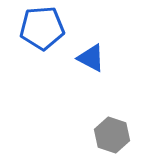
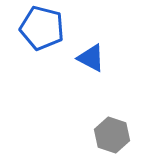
blue pentagon: rotated 18 degrees clockwise
